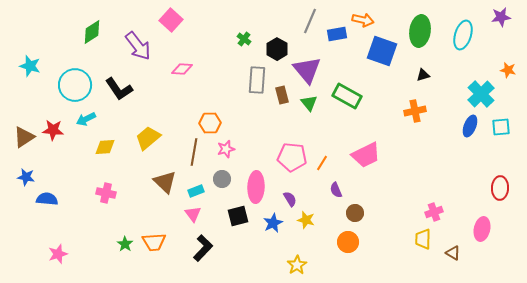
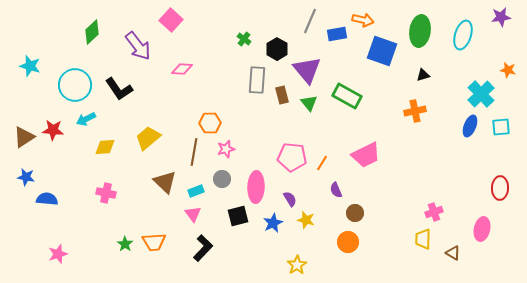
green diamond at (92, 32): rotated 10 degrees counterclockwise
